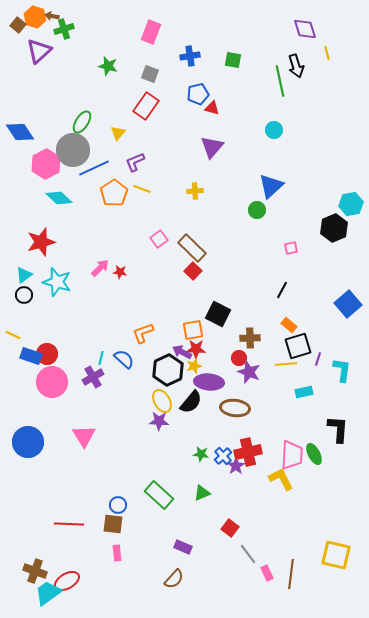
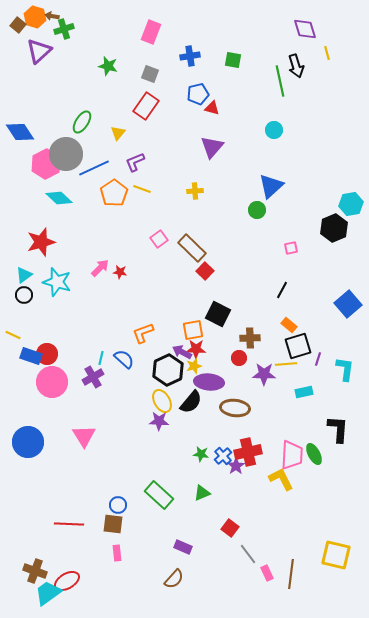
gray circle at (73, 150): moved 7 px left, 4 px down
red square at (193, 271): moved 12 px right
cyan L-shape at (342, 370): moved 3 px right, 1 px up
purple star at (249, 372): moved 15 px right, 2 px down; rotated 20 degrees counterclockwise
